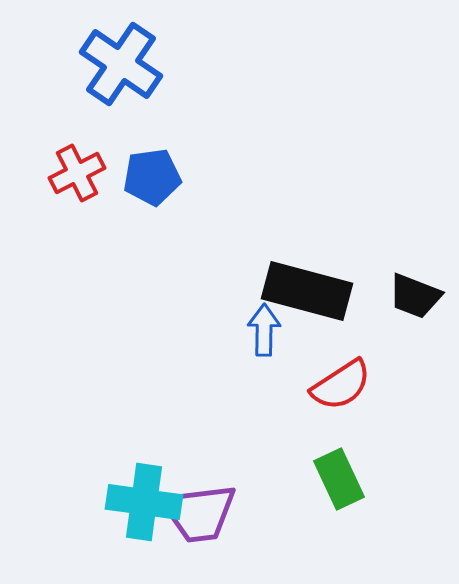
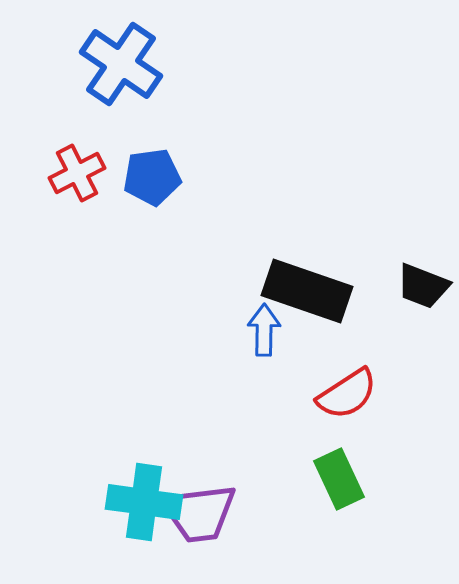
black rectangle: rotated 4 degrees clockwise
black trapezoid: moved 8 px right, 10 px up
red semicircle: moved 6 px right, 9 px down
